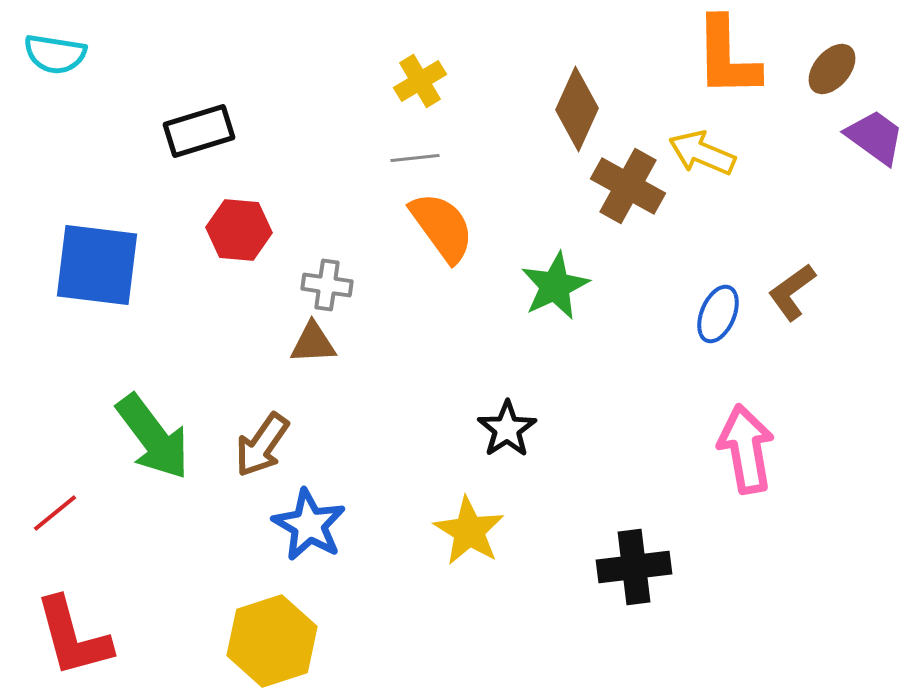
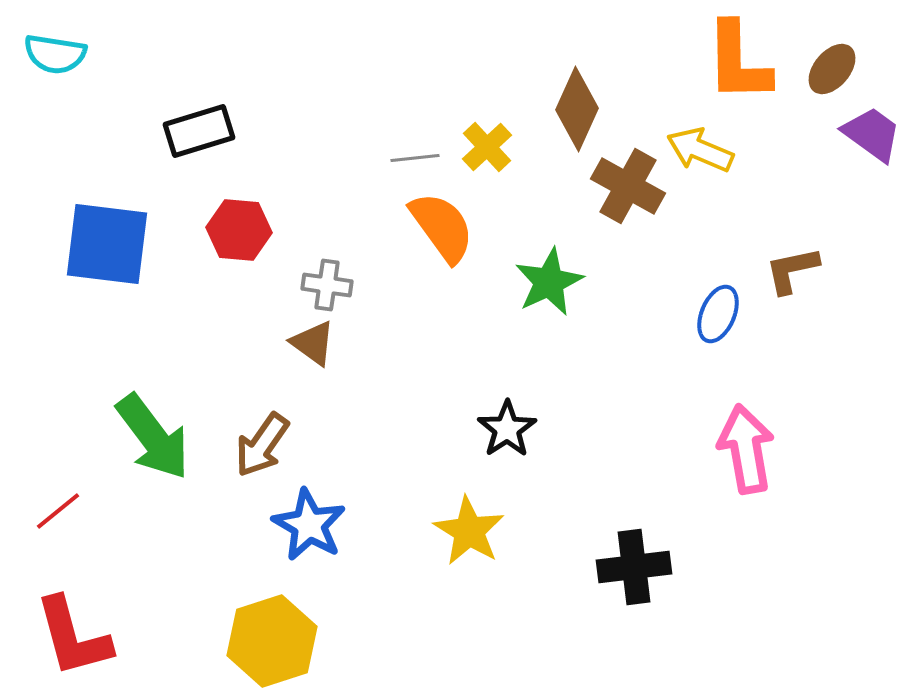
orange L-shape: moved 11 px right, 5 px down
yellow cross: moved 67 px right, 66 px down; rotated 12 degrees counterclockwise
purple trapezoid: moved 3 px left, 3 px up
yellow arrow: moved 2 px left, 3 px up
blue square: moved 10 px right, 21 px up
green star: moved 6 px left, 4 px up
brown L-shape: moved 22 px up; rotated 24 degrees clockwise
brown triangle: rotated 39 degrees clockwise
red line: moved 3 px right, 2 px up
